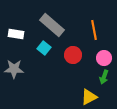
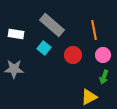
pink circle: moved 1 px left, 3 px up
